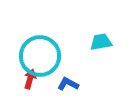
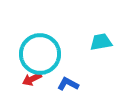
cyan circle: moved 2 px up
red arrow: moved 2 px right; rotated 132 degrees counterclockwise
